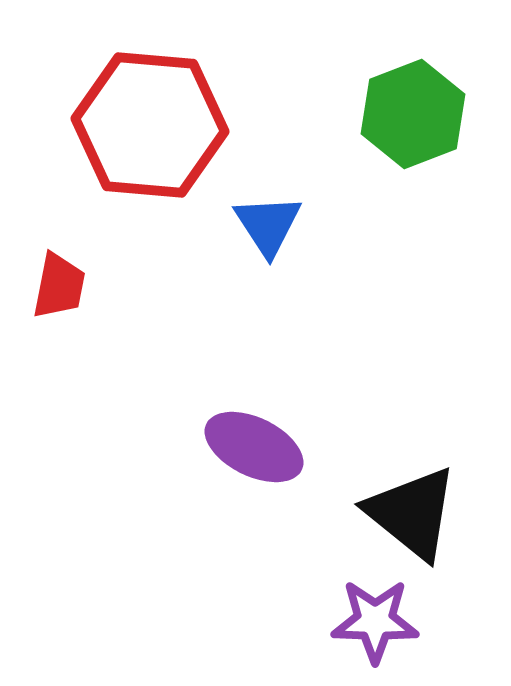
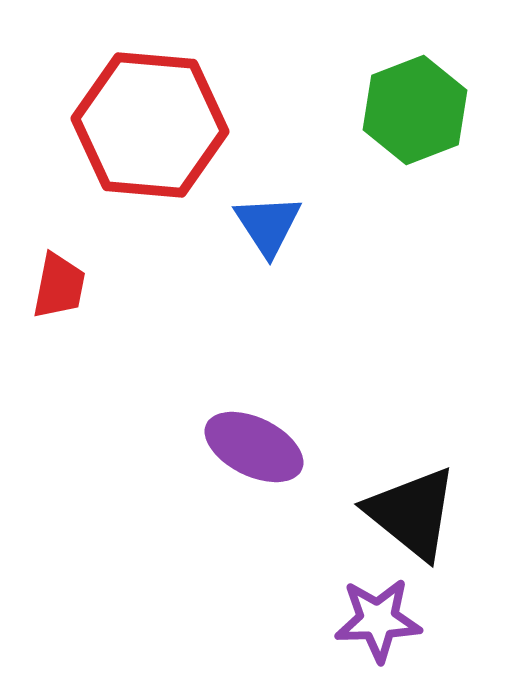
green hexagon: moved 2 px right, 4 px up
purple star: moved 3 px right, 1 px up; rotated 4 degrees counterclockwise
